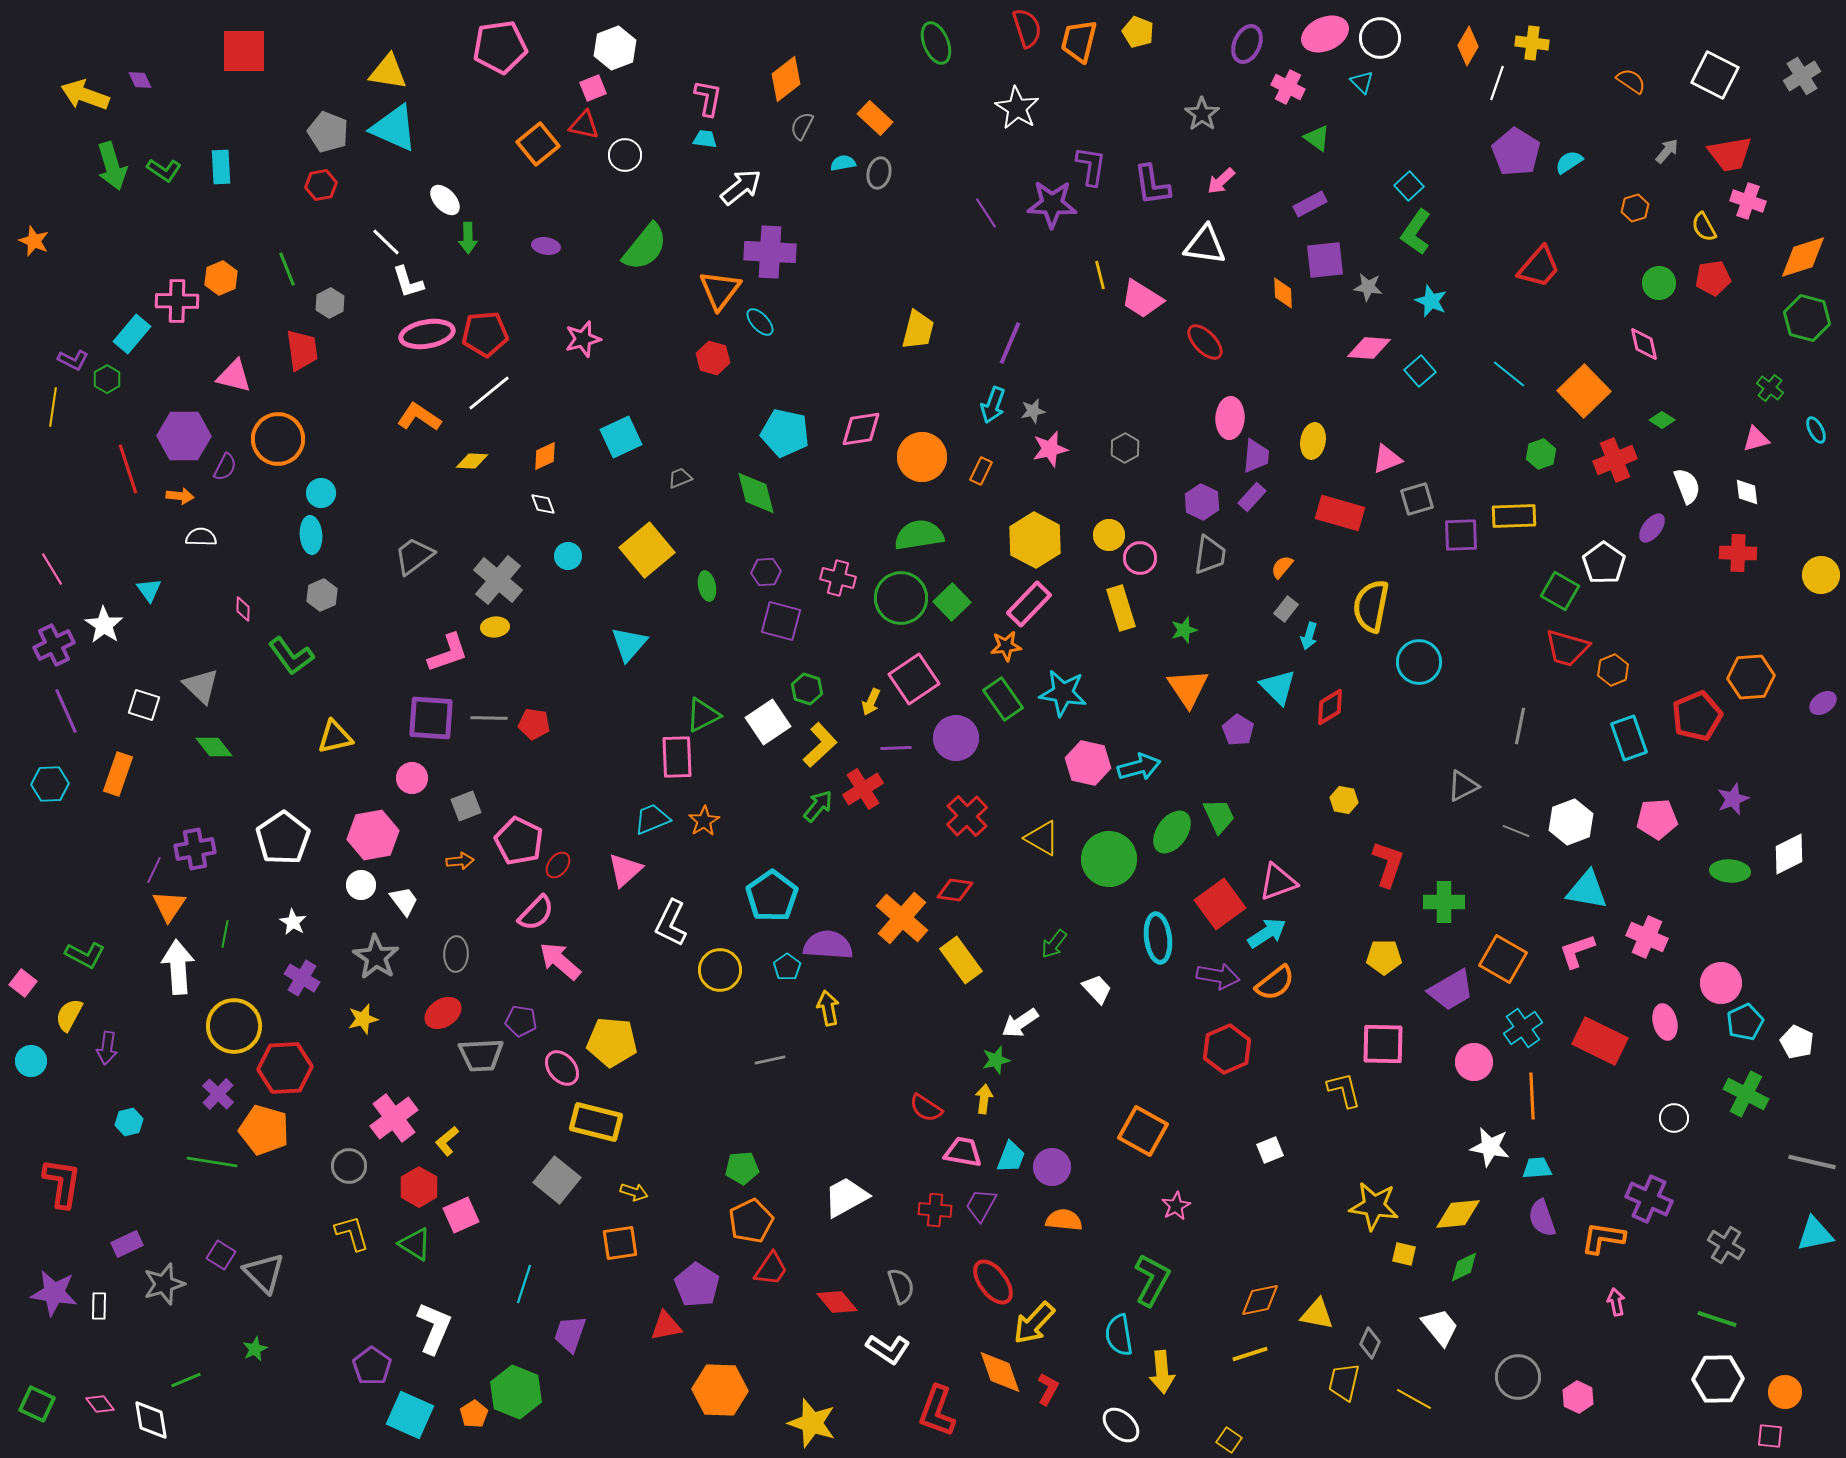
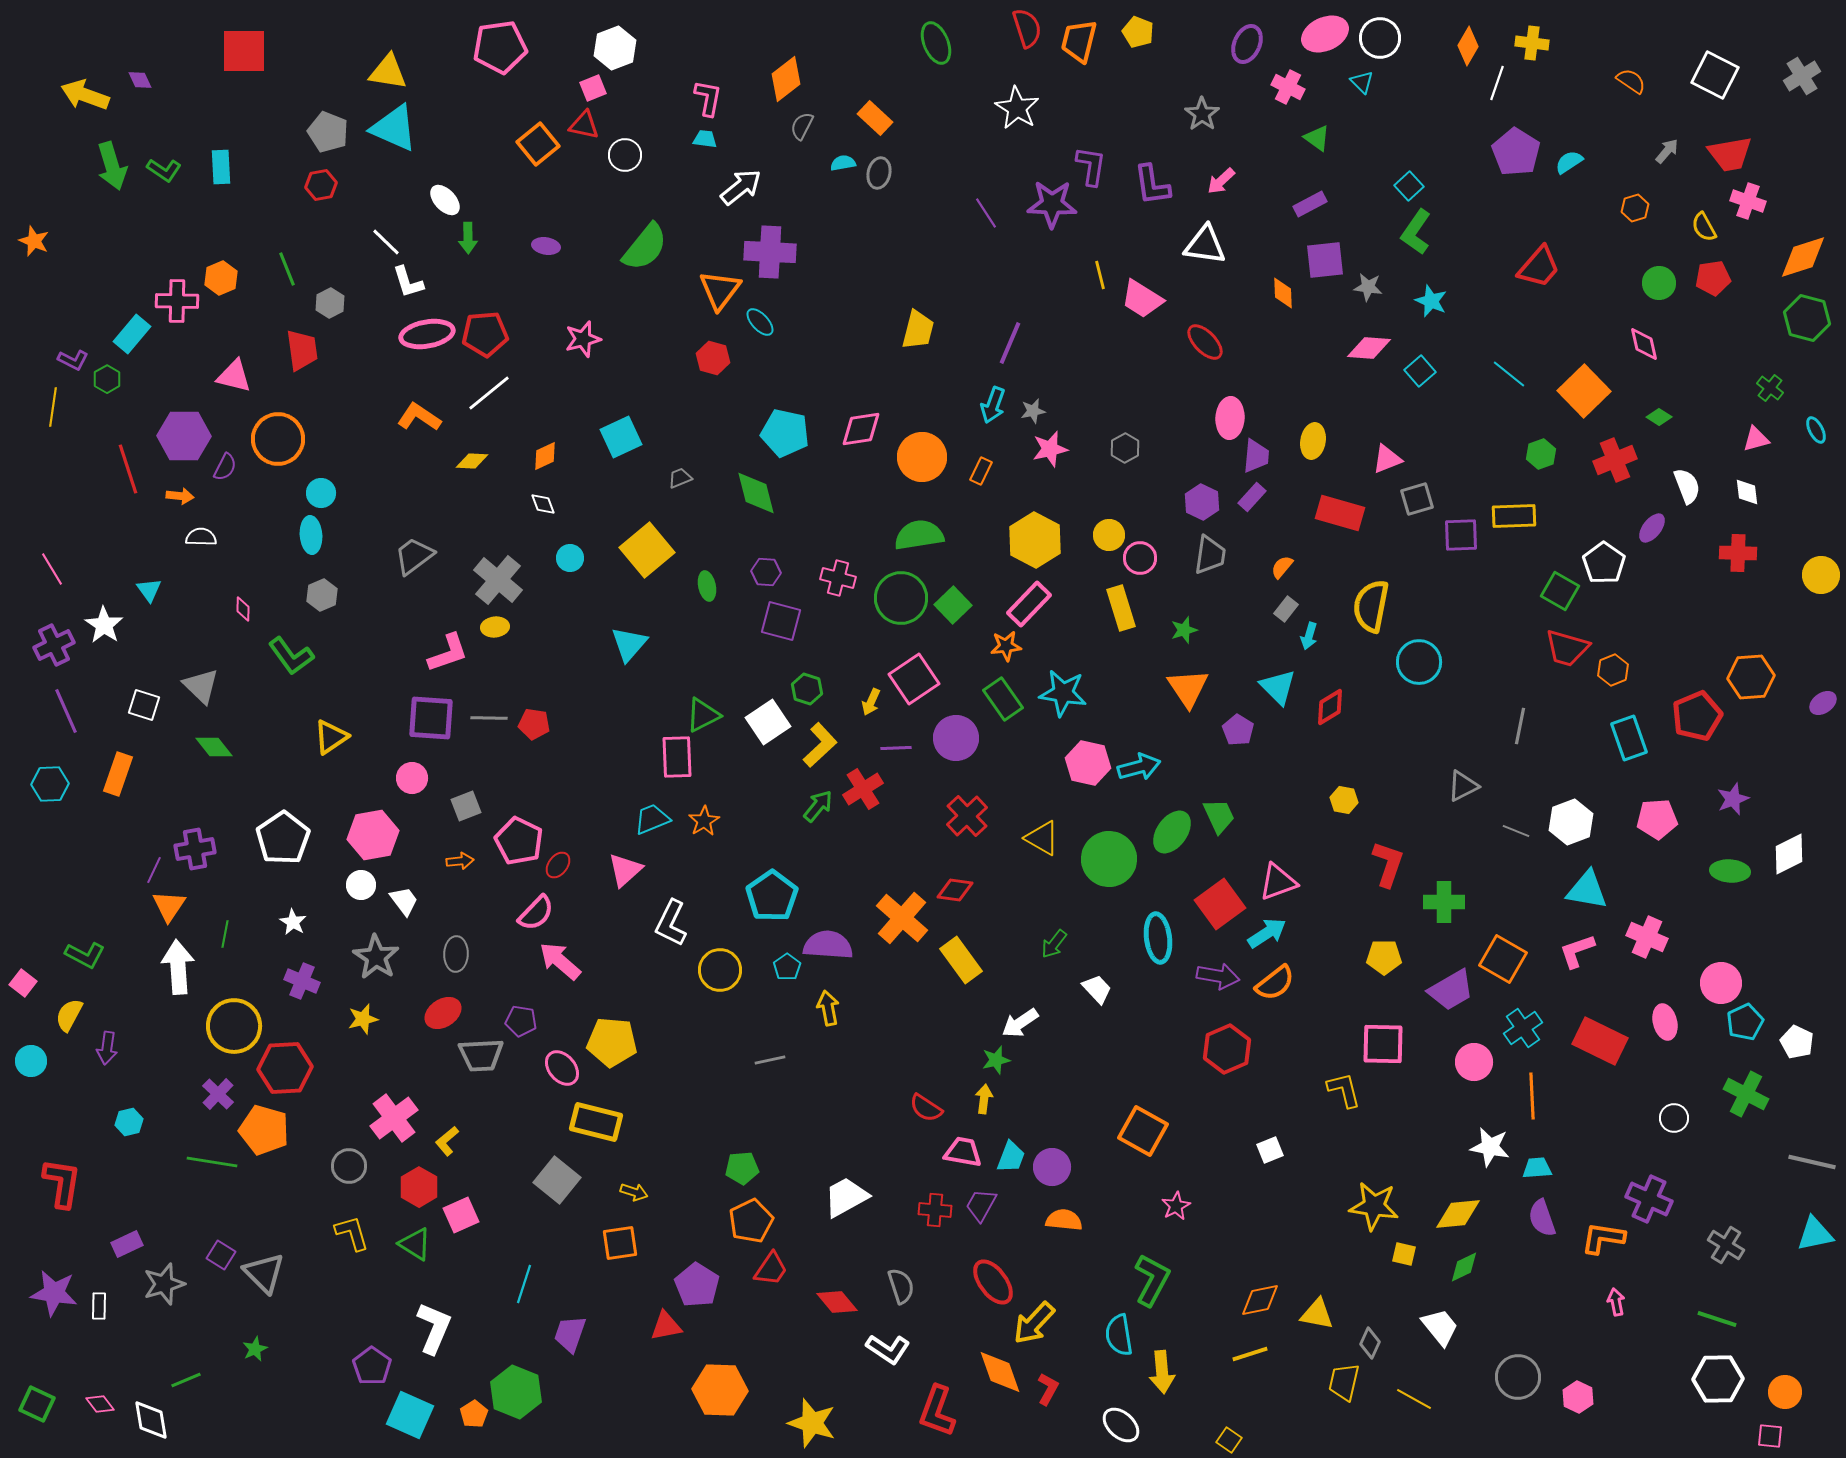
green diamond at (1662, 420): moved 3 px left, 3 px up
cyan circle at (568, 556): moved 2 px right, 2 px down
purple hexagon at (766, 572): rotated 8 degrees clockwise
green square at (952, 602): moved 1 px right, 3 px down
yellow triangle at (335, 737): moved 4 px left; rotated 21 degrees counterclockwise
purple cross at (302, 978): moved 3 px down; rotated 8 degrees counterclockwise
